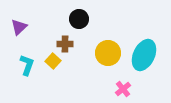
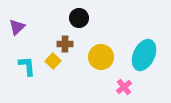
black circle: moved 1 px up
purple triangle: moved 2 px left
yellow circle: moved 7 px left, 4 px down
cyan L-shape: moved 1 px down; rotated 25 degrees counterclockwise
pink cross: moved 1 px right, 2 px up
